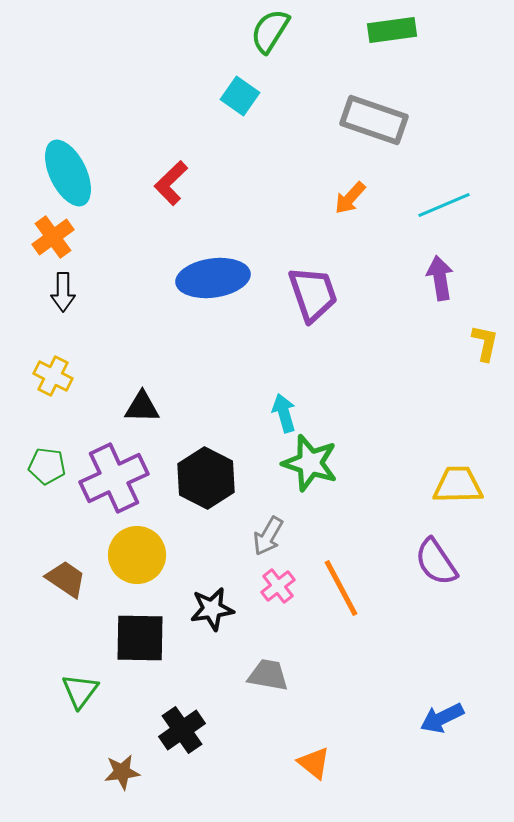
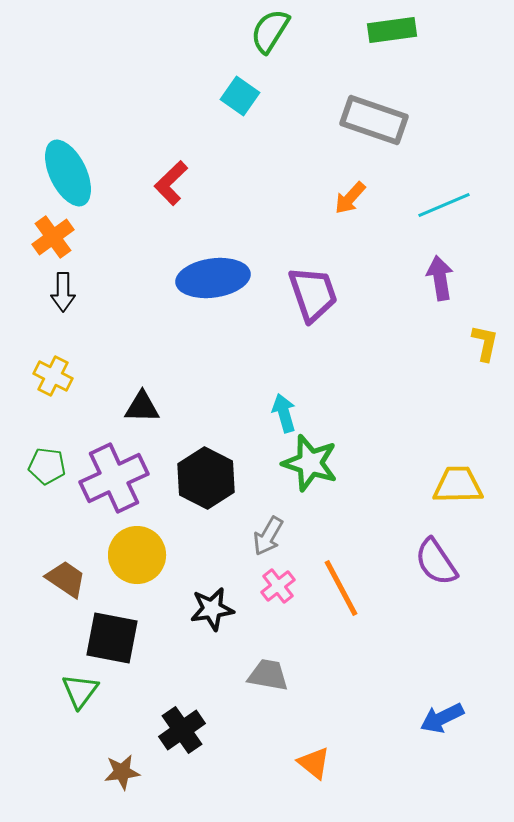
black square: moved 28 px left; rotated 10 degrees clockwise
